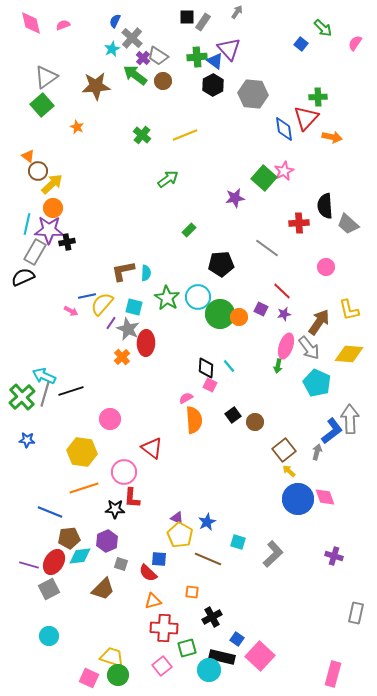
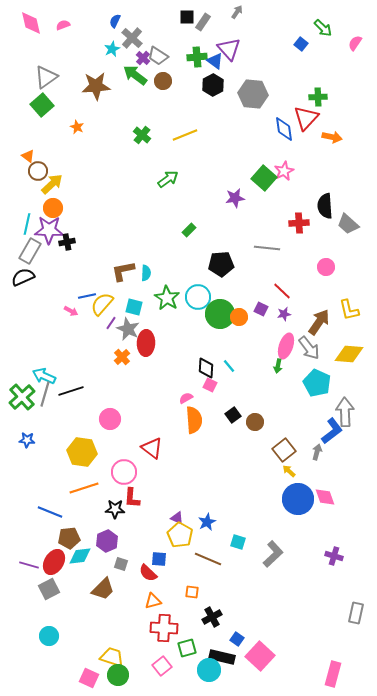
gray line at (267, 248): rotated 30 degrees counterclockwise
gray rectangle at (35, 252): moved 5 px left, 1 px up
gray arrow at (350, 419): moved 5 px left, 7 px up
